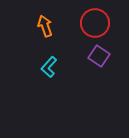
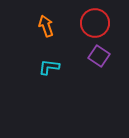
orange arrow: moved 1 px right
cyan L-shape: rotated 55 degrees clockwise
